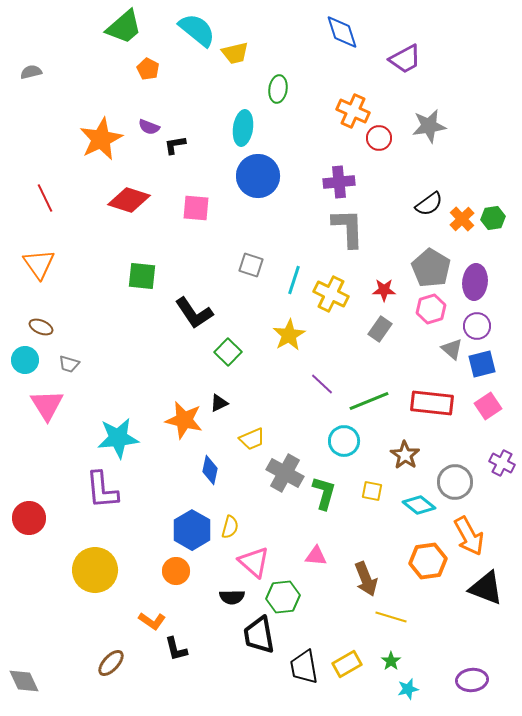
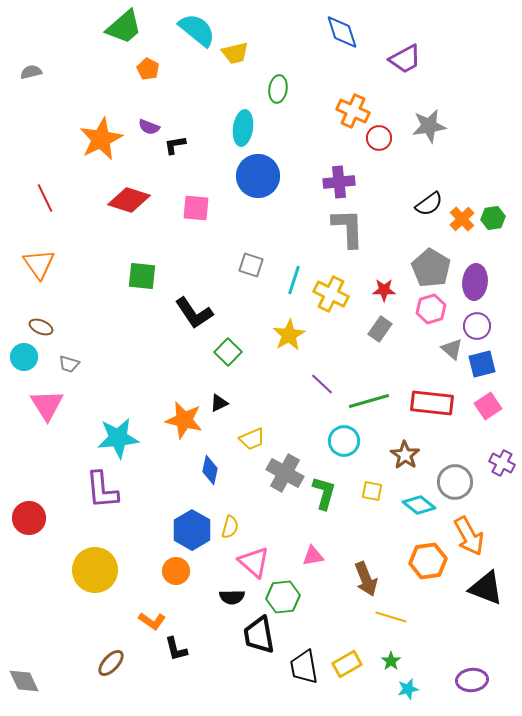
cyan circle at (25, 360): moved 1 px left, 3 px up
green line at (369, 401): rotated 6 degrees clockwise
pink triangle at (316, 556): moved 3 px left; rotated 15 degrees counterclockwise
